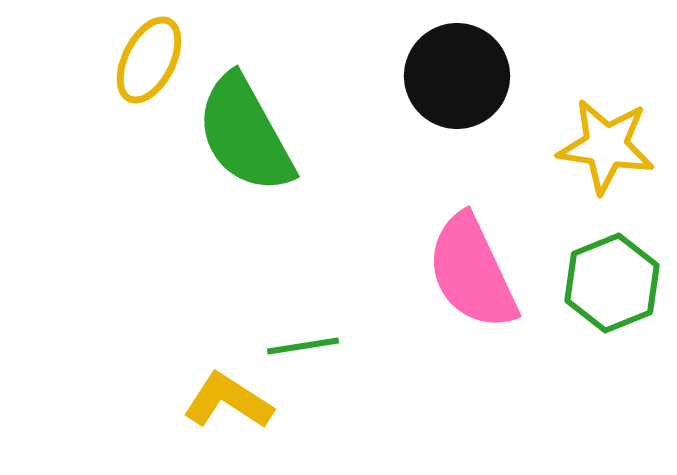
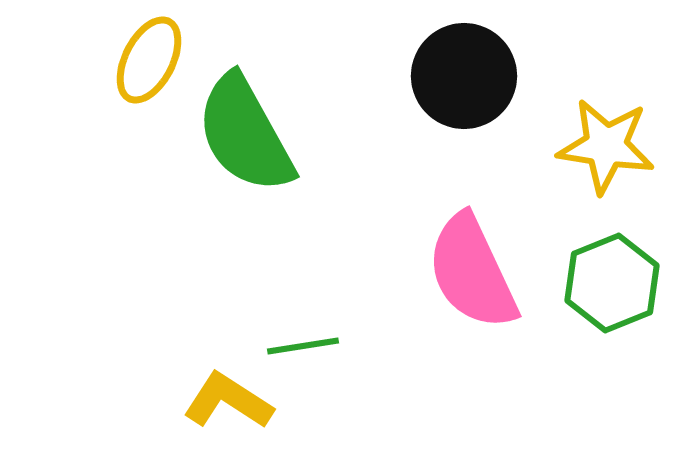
black circle: moved 7 px right
